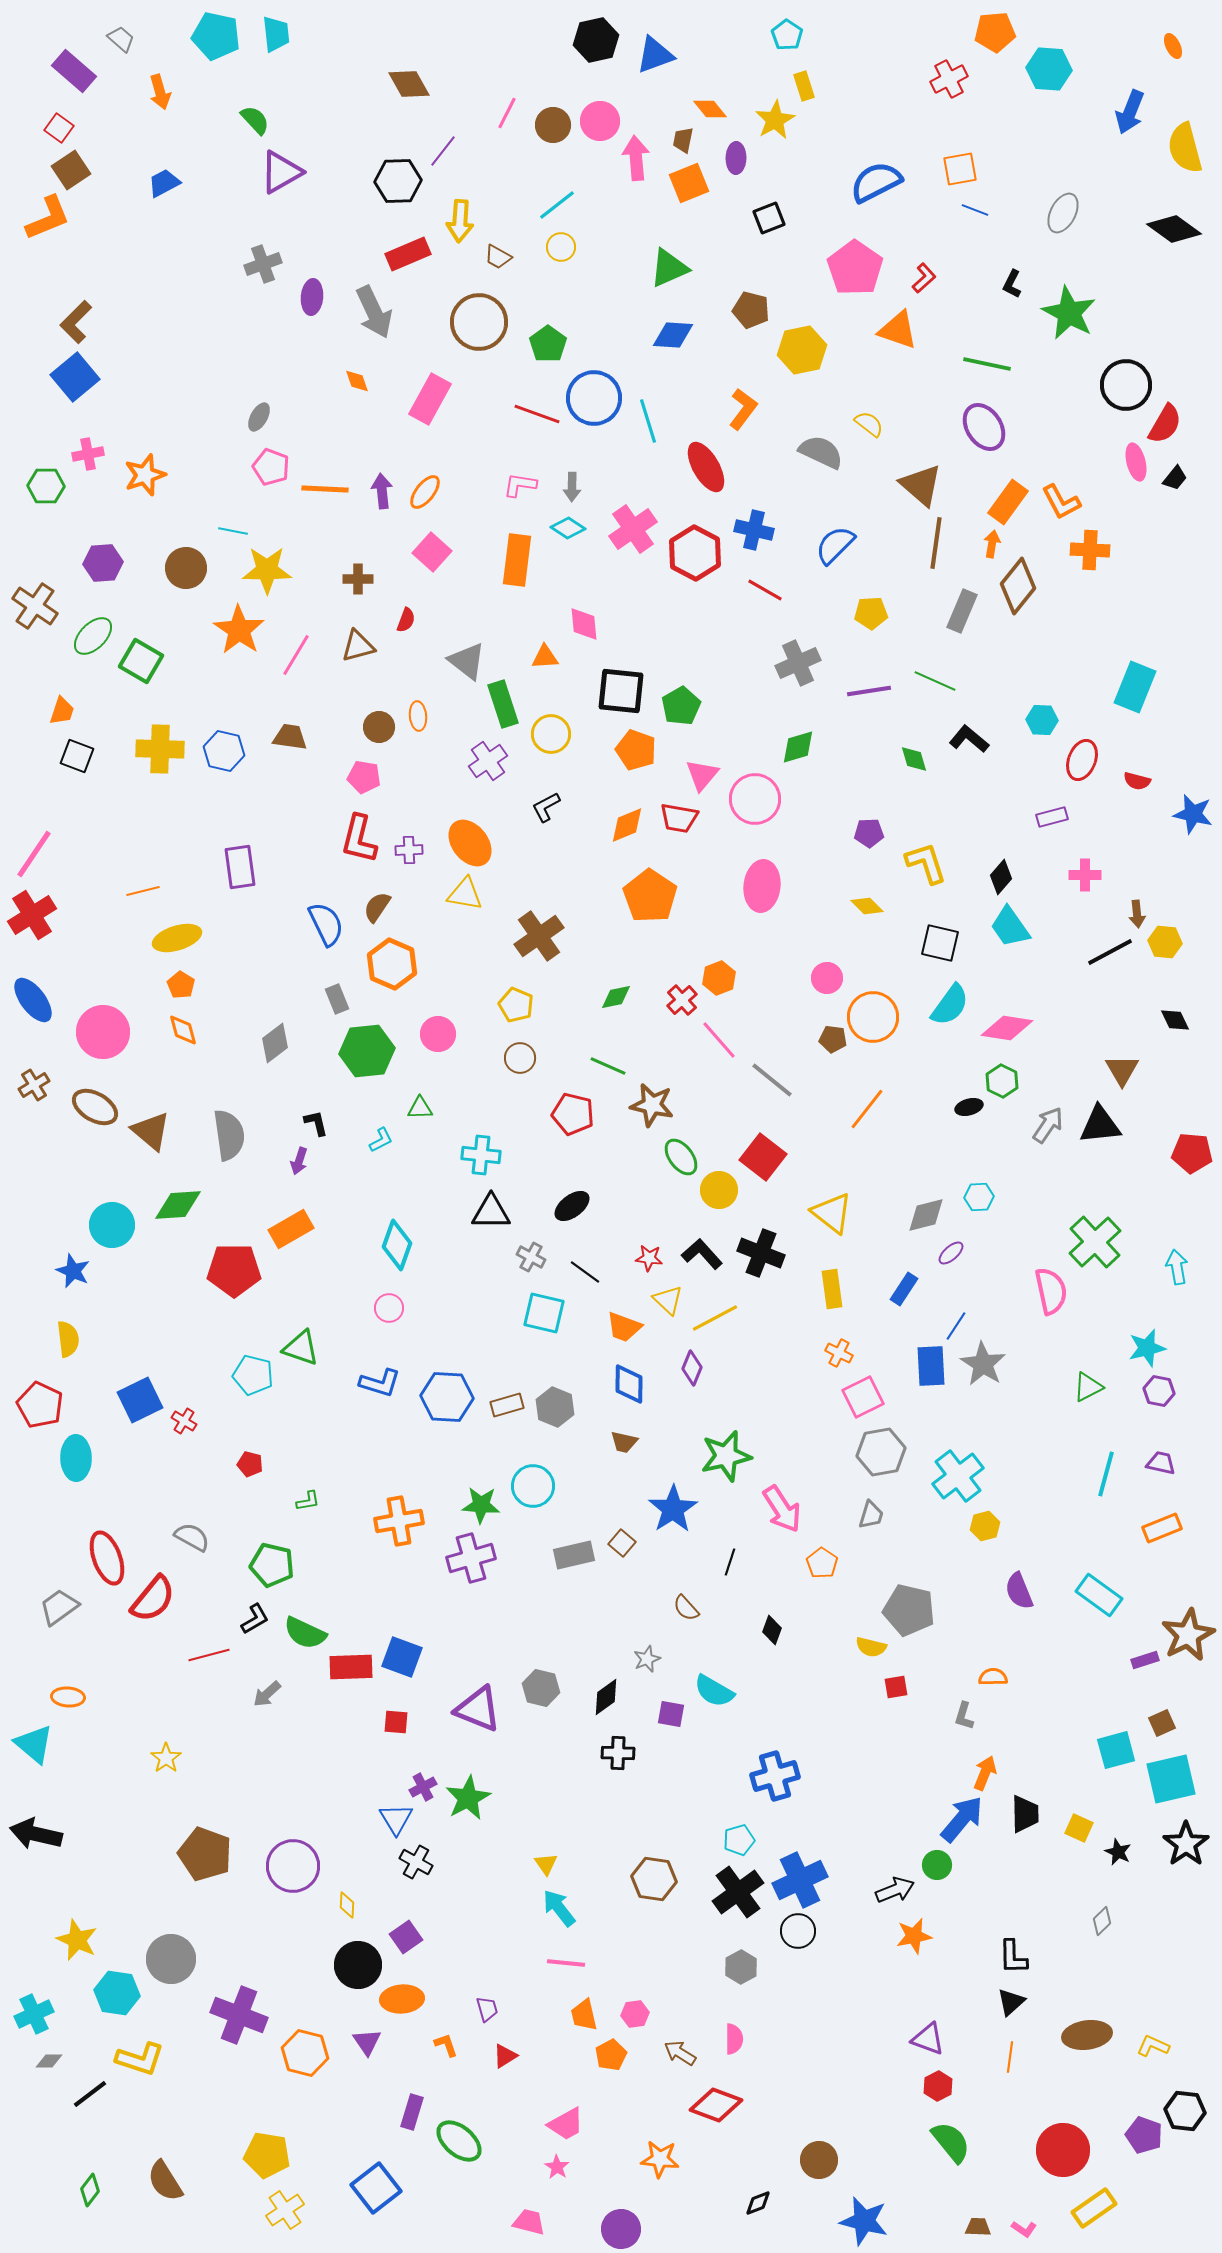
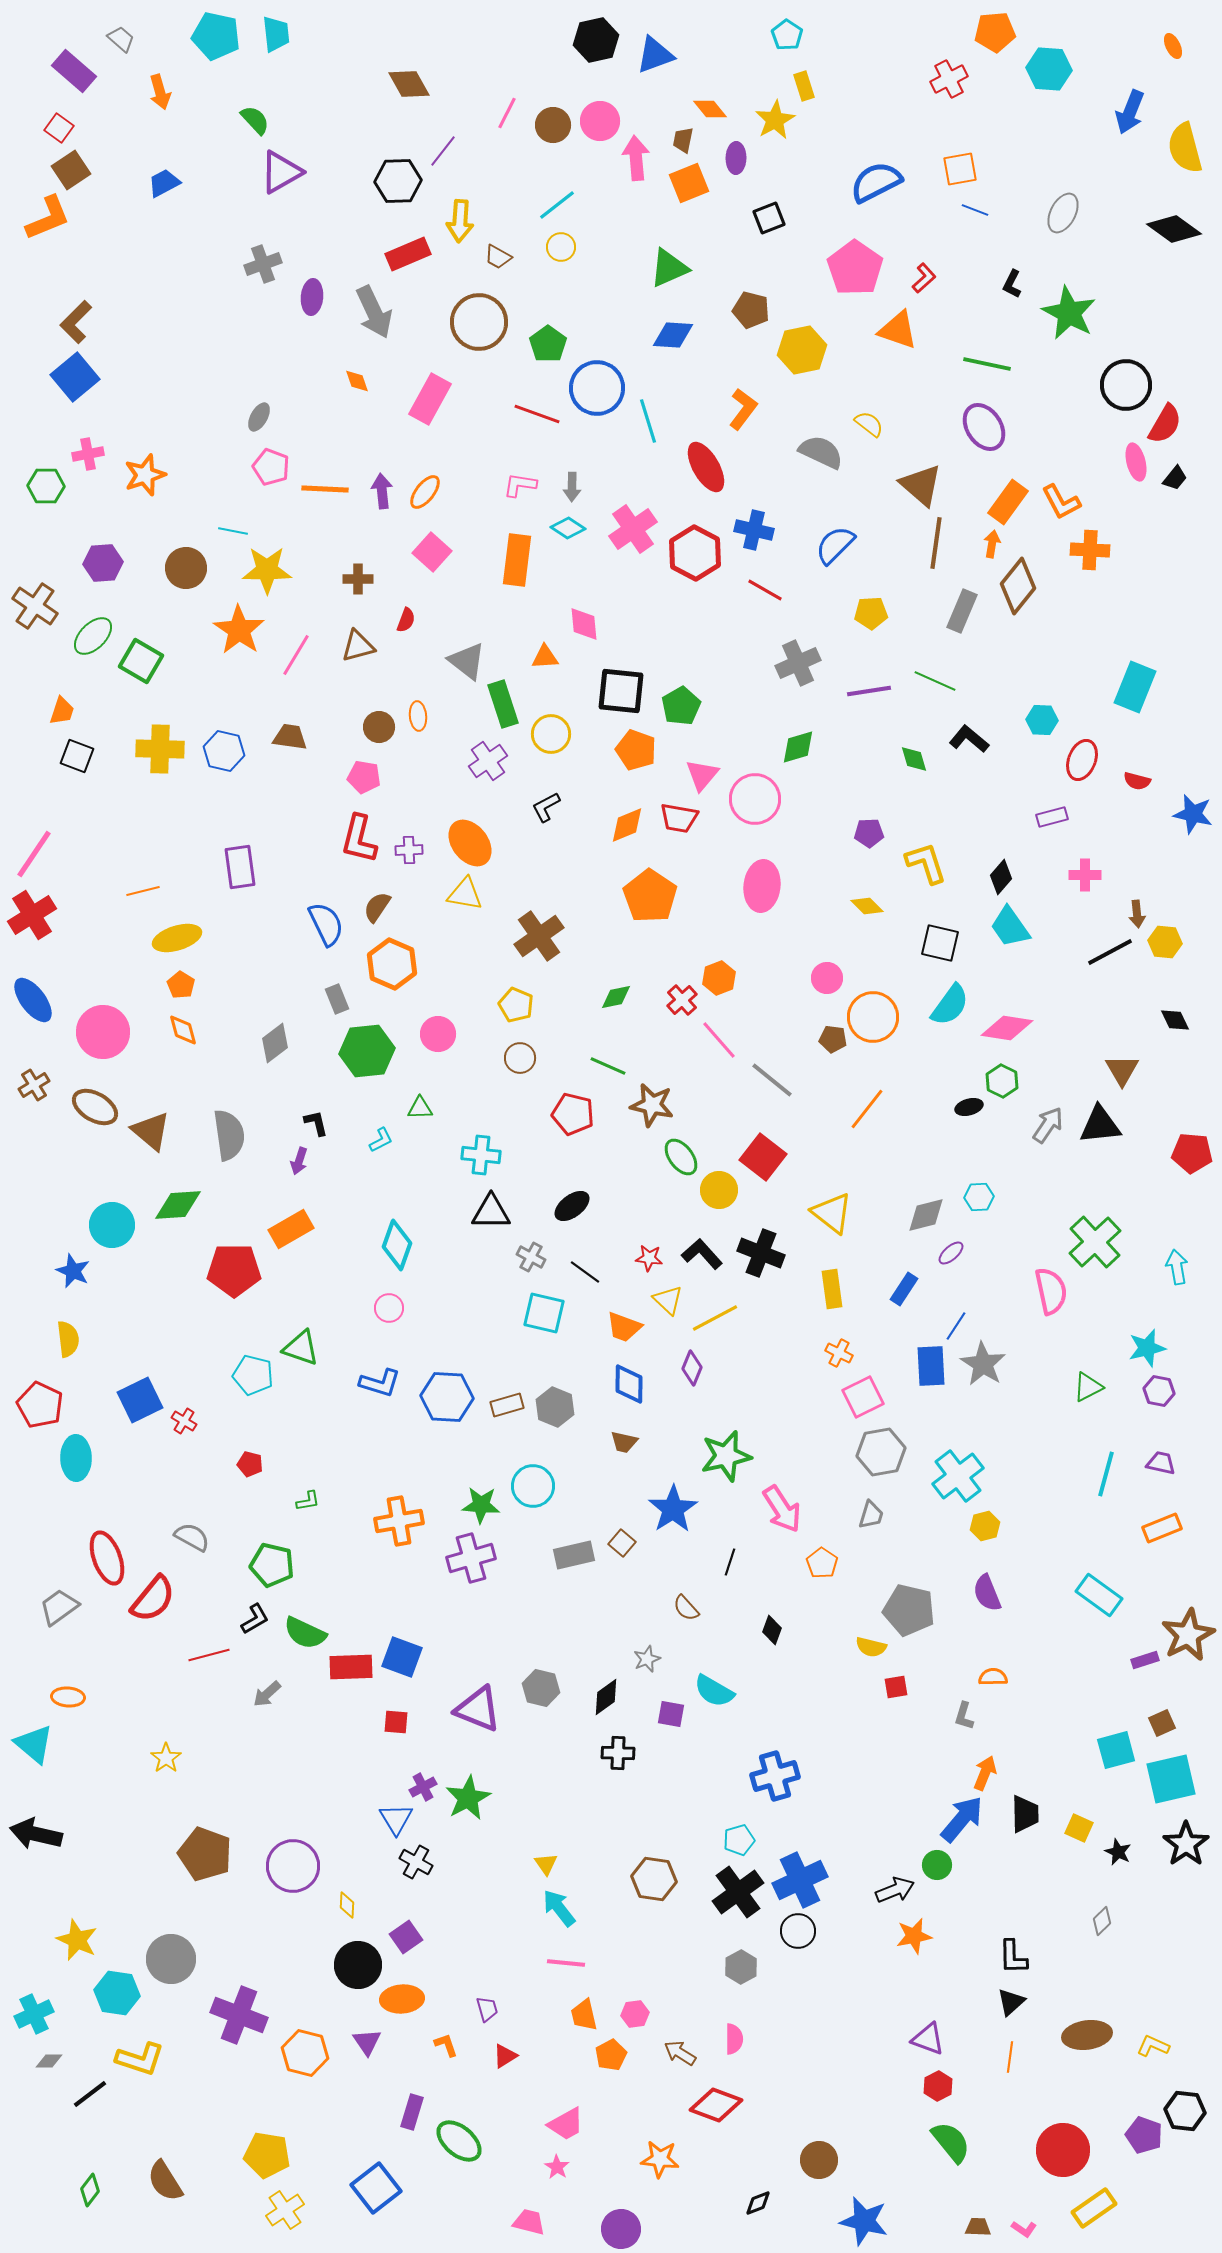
blue circle at (594, 398): moved 3 px right, 10 px up
purple semicircle at (1019, 1591): moved 32 px left, 2 px down
